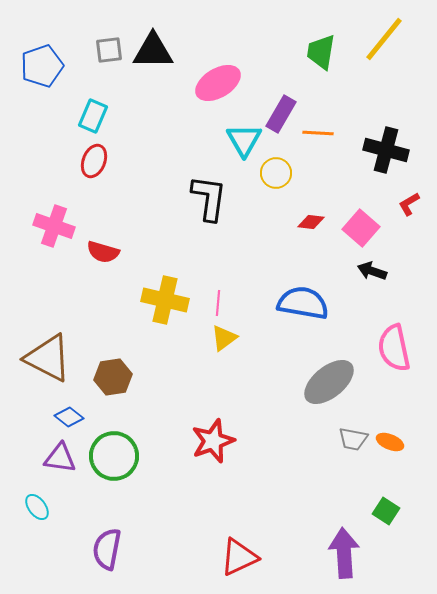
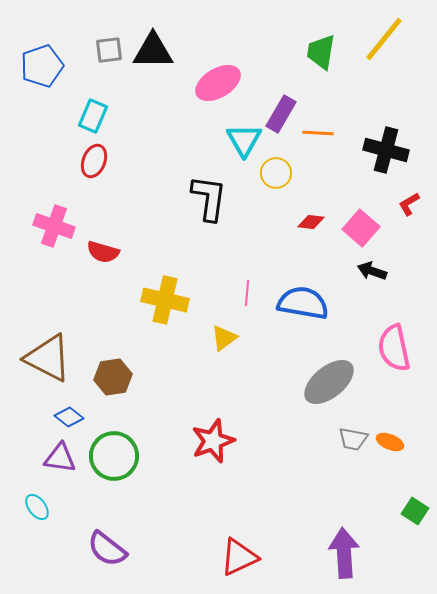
pink line: moved 29 px right, 10 px up
green square: moved 29 px right
purple semicircle: rotated 63 degrees counterclockwise
